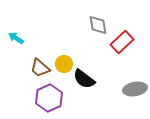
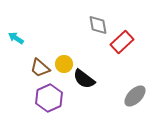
gray ellipse: moved 7 px down; rotated 35 degrees counterclockwise
